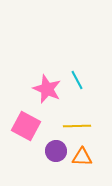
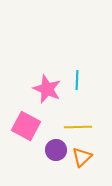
cyan line: rotated 30 degrees clockwise
yellow line: moved 1 px right, 1 px down
purple circle: moved 1 px up
orange triangle: rotated 45 degrees counterclockwise
